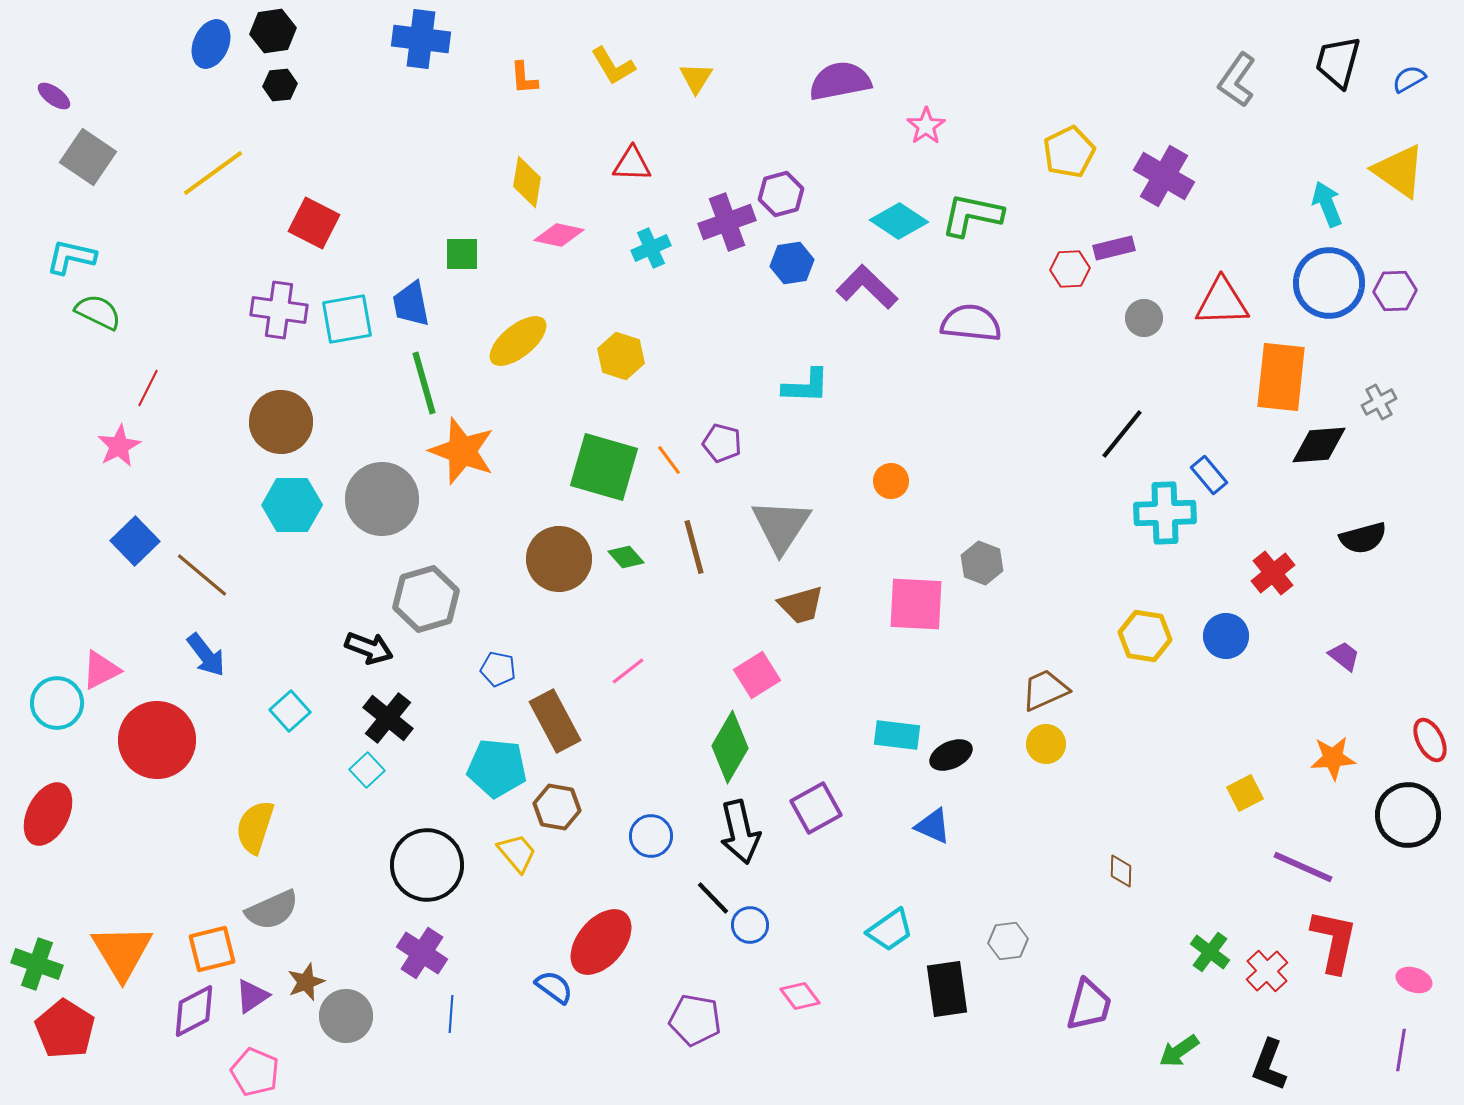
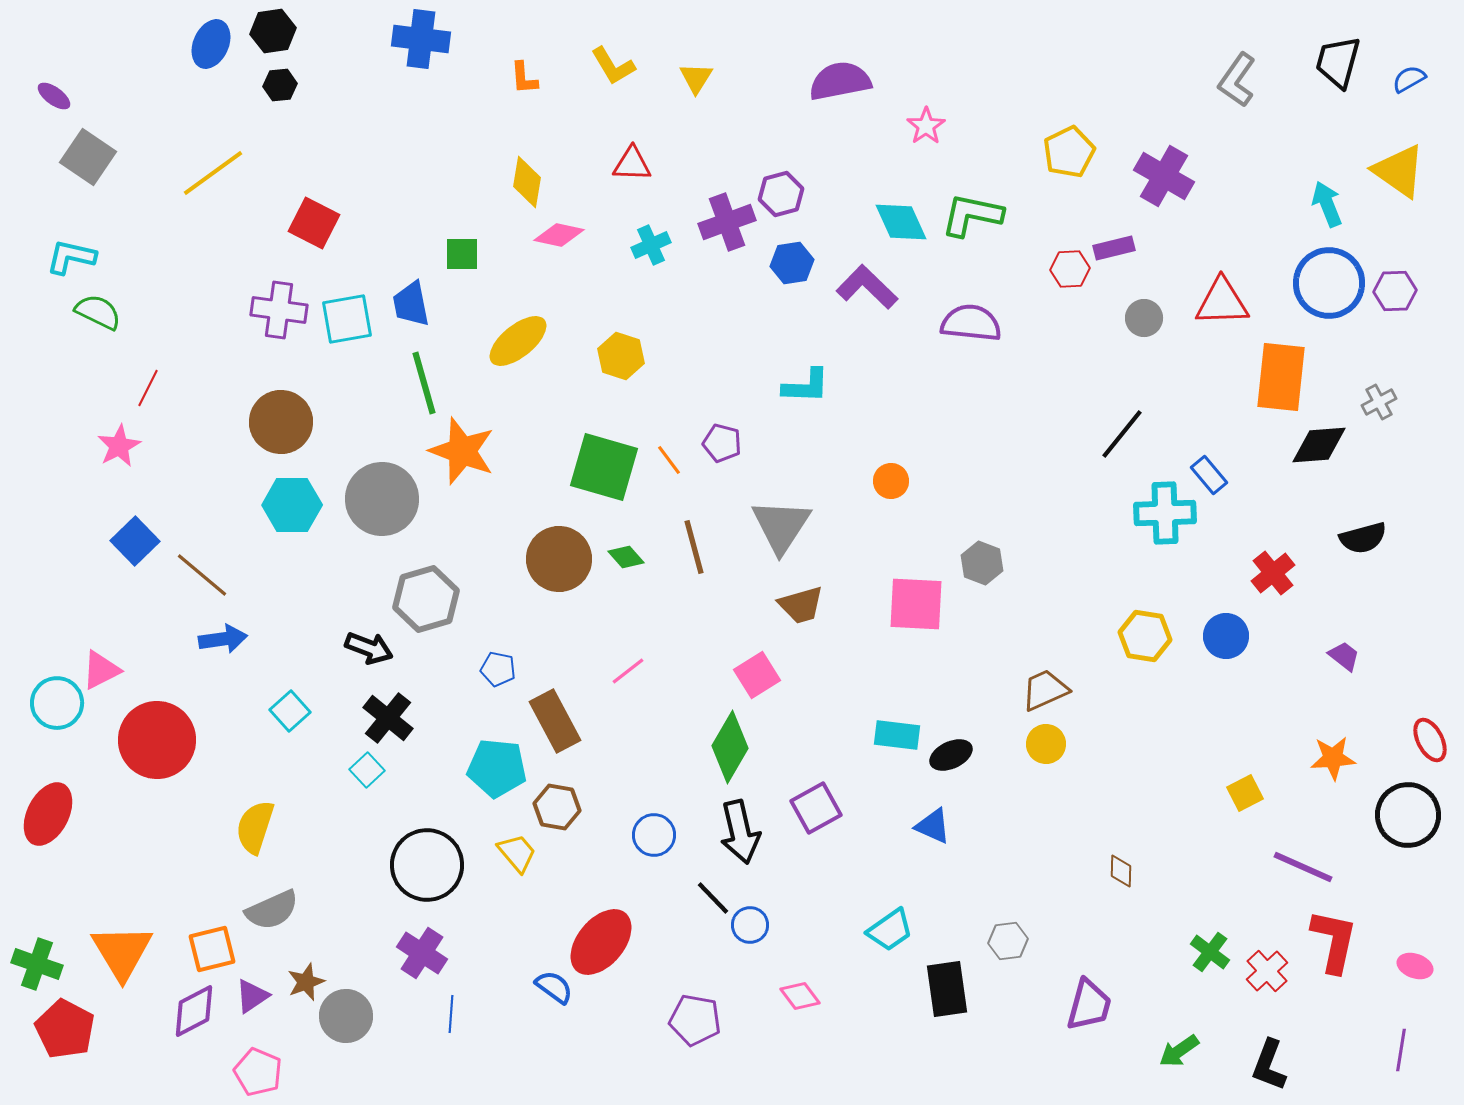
cyan diamond at (899, 221): moved 2 px right, 1 px down; rotated 32 degrees clockwise
cyan cross at (651, 248): moved 3 px up
blue arrow at (206, 655): moved 17 px right, 16 px up; rotated 60 degrees counterclockwise
blue circle at (651, 836): moved 3 px right, 1 px up
pink ellipse at (1414, 980): moved 1 px right, 14 px up
red pentagon at (65, 1029): rotated 4 degrees counterclockwise
pink pentagon at (255, 1072): moved 3 px right
